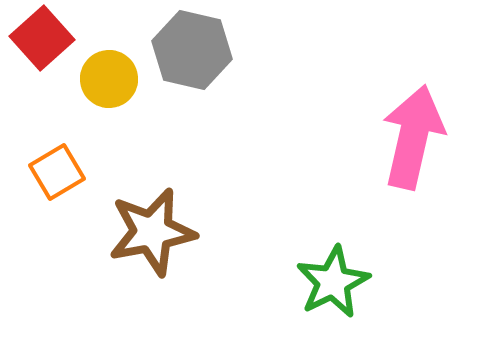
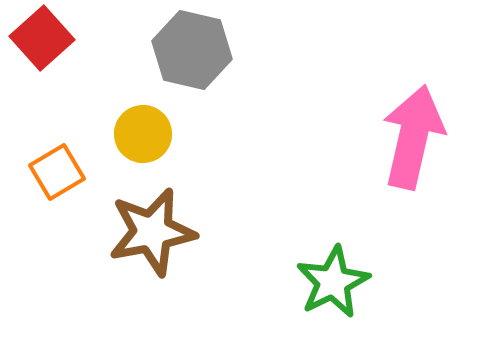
yellow circle: moved 34 px right, 55 px down
